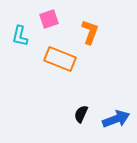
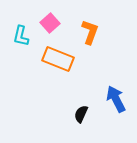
pink square: moved 1 px right, 4 px down; rotated 24 degrees counterclockwise
cyan L-shape: moved 1 px right
orange rectangle: moved 2 px left
blue arrow: moved 20 px up; rotated 96 degrees counterclockwise
